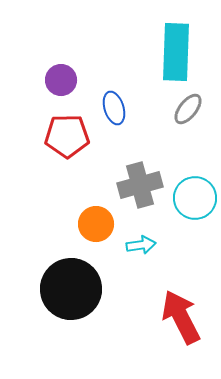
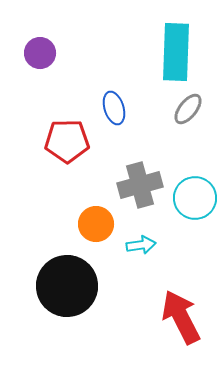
purple circle: moved 21 px left, 27 px up
red pentagon: moved 5 px down
black circle: moved 4 px left, 3 px up
